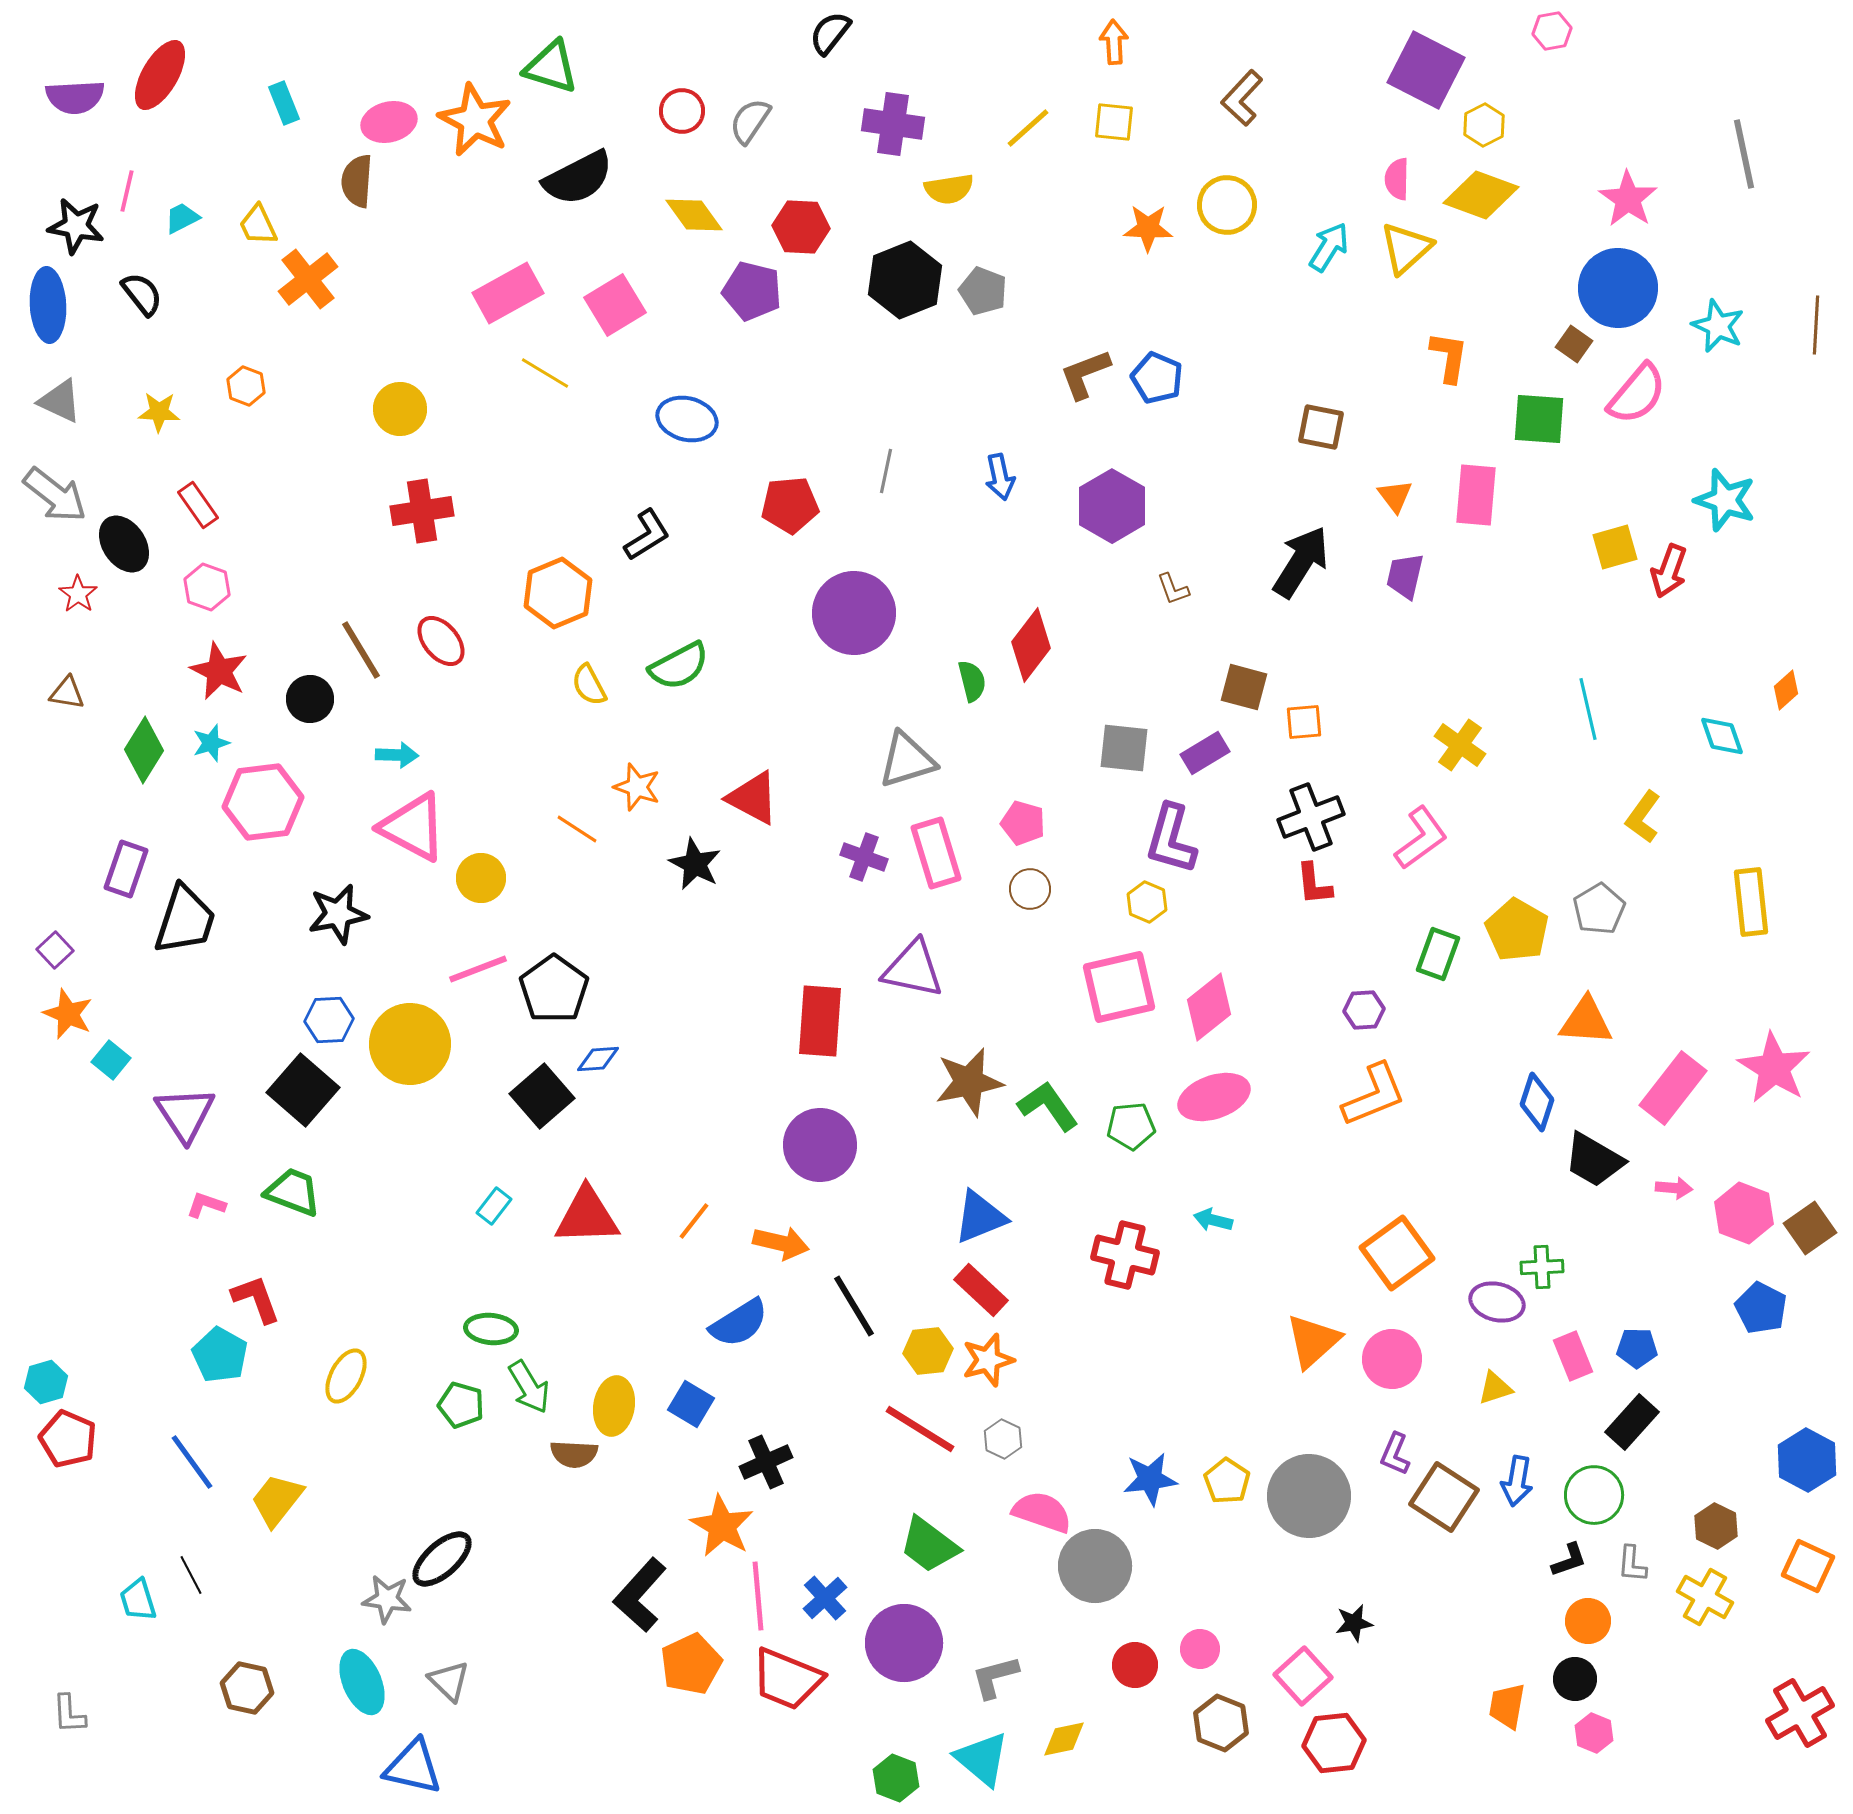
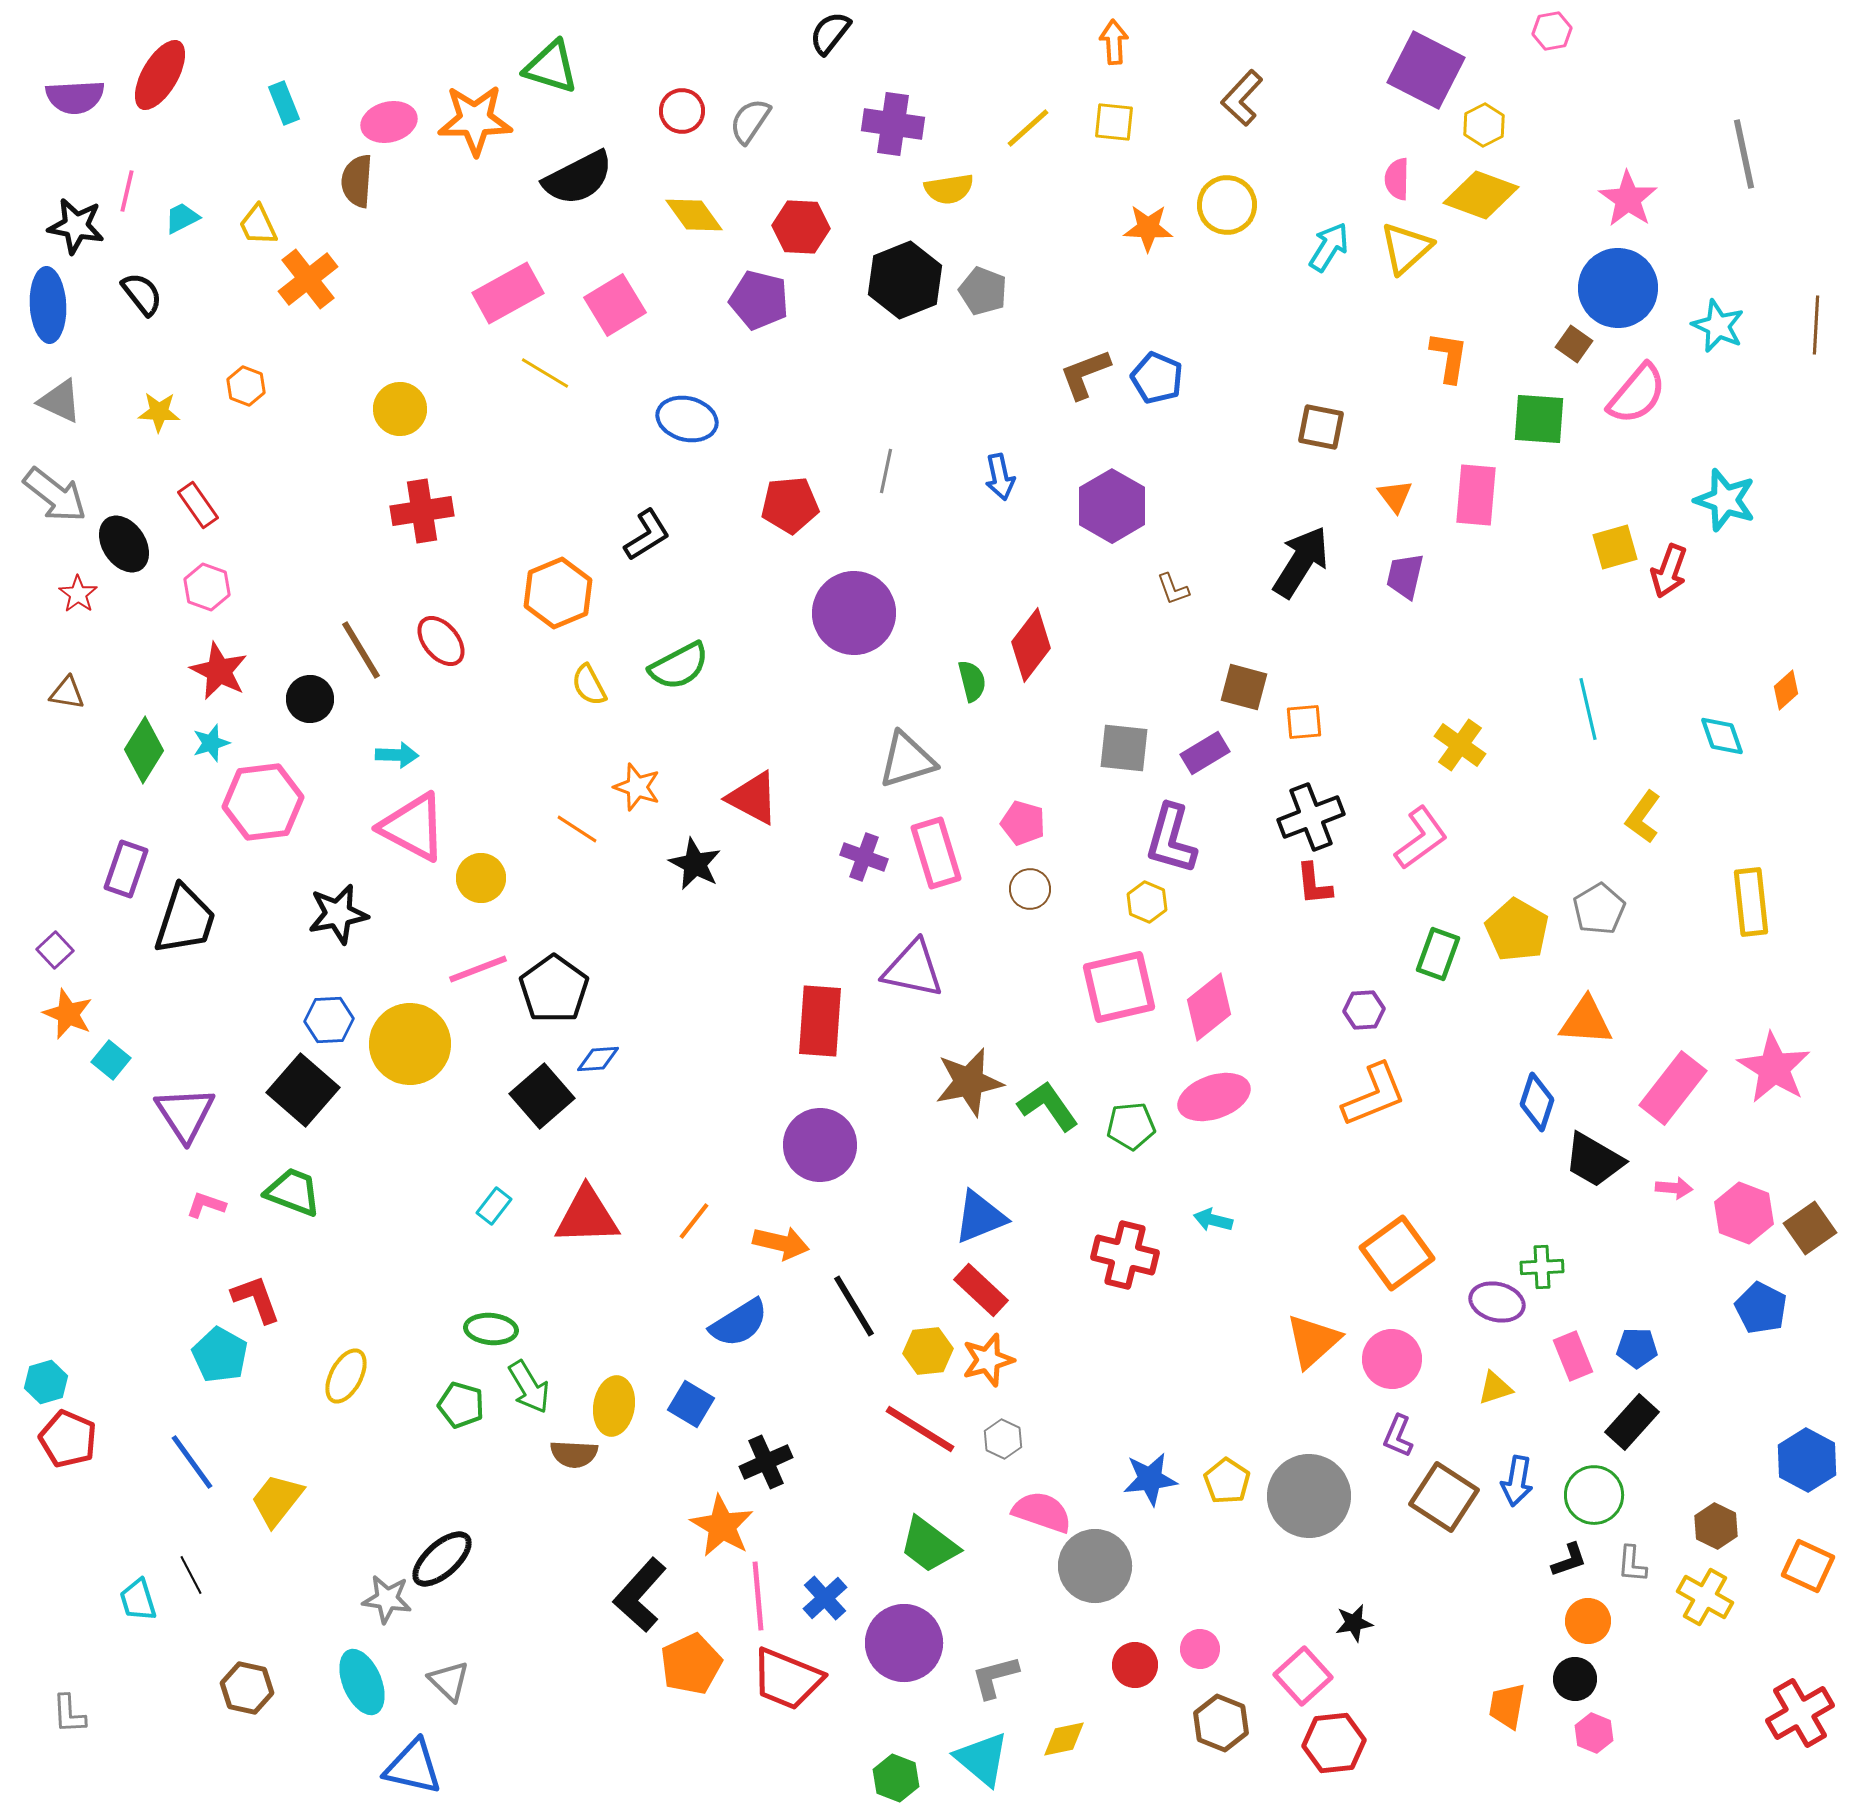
orange star at (475, 120): rotated 28 degrees counterclockwise
purple pentagon at (752, 291): moved 7 px right, 9 px down
purple L-shape at (1395, 1454): moved 3 px right, 18 px up
